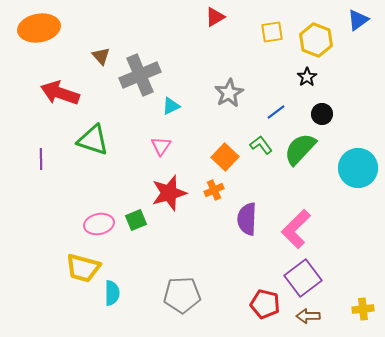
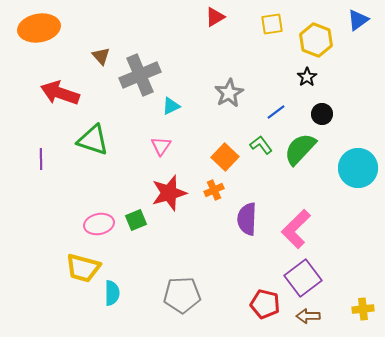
yellow square: moved 8 px up
